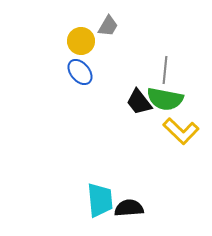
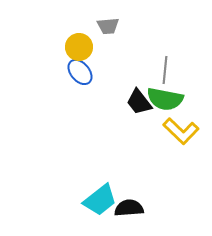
gray trapezoid: rotated 55 degrees clockwise
yellow circle: moved 2 px left, 6 px down
cyan trapezoid: rotated 57 degrees clockwise
